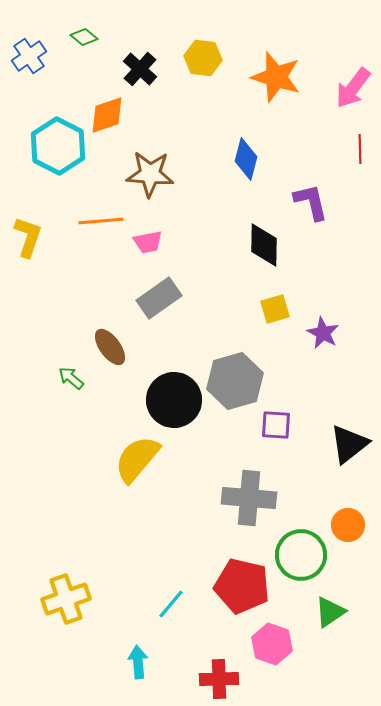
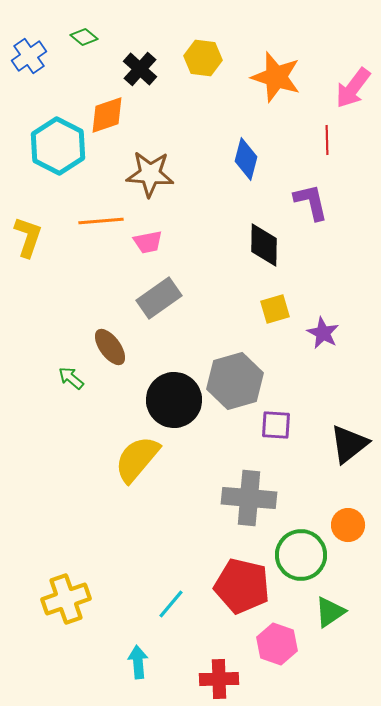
red line: moved 33 px left, 9 px up
pink hexagon: moved 5 px right
